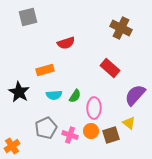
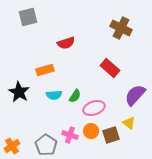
pink ellipse: rotated 70 degrees clockwise
gray pentagon: moved 17 px down; rotated 15 degrees counterclockwise
